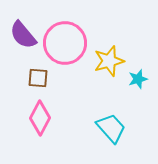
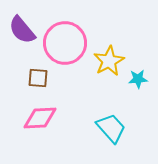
purple semicircle: moved 1 px left, 5 px up
yellow star: rotated 12 degrees counterclockwise
cyan star: rotated 12 degrees clockwise
pink diamond: rotated 60 degrees clockwise
